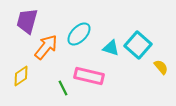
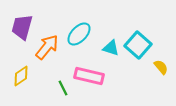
purple trapezoid: moved 5 px left, 6 px down
orange arrow: moved 1 px right
